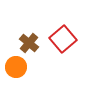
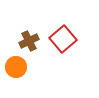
brown cross: moved 2 px up; rotated 24 degrees clockwise
